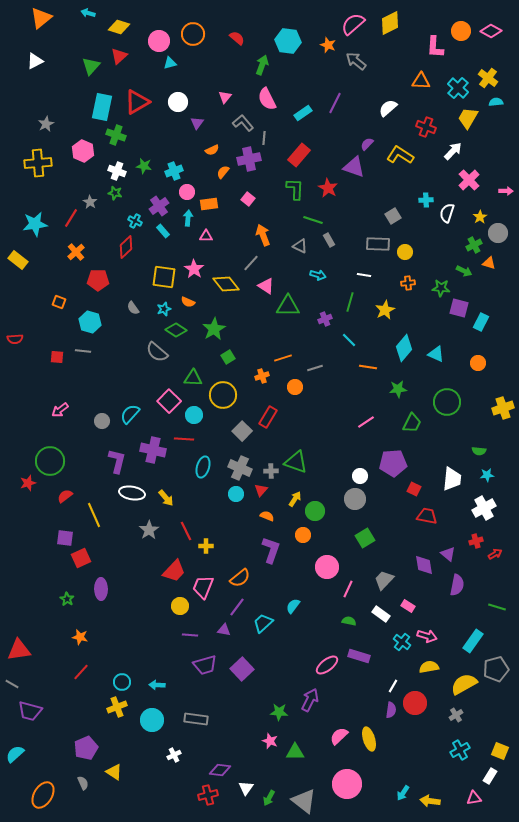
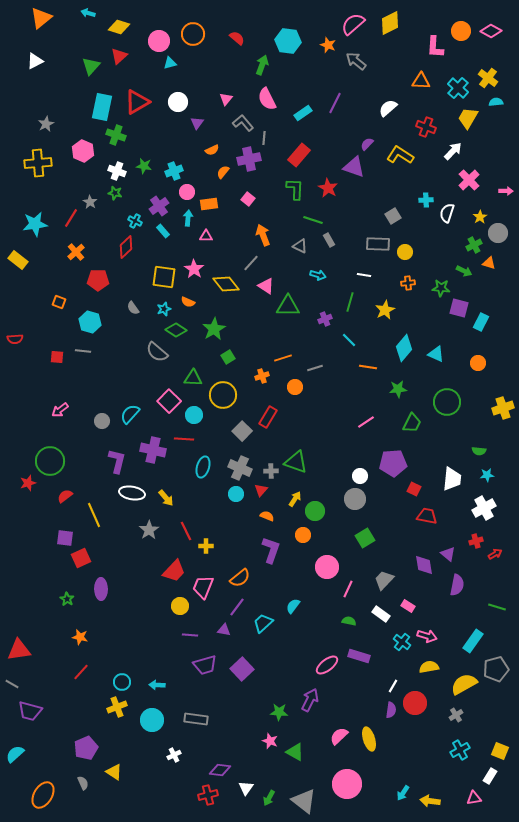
pink triangle at (225, 97): moved 1 px right, 2 px down
green triangle at (295, 752): rotated 30 degrees clockwise
